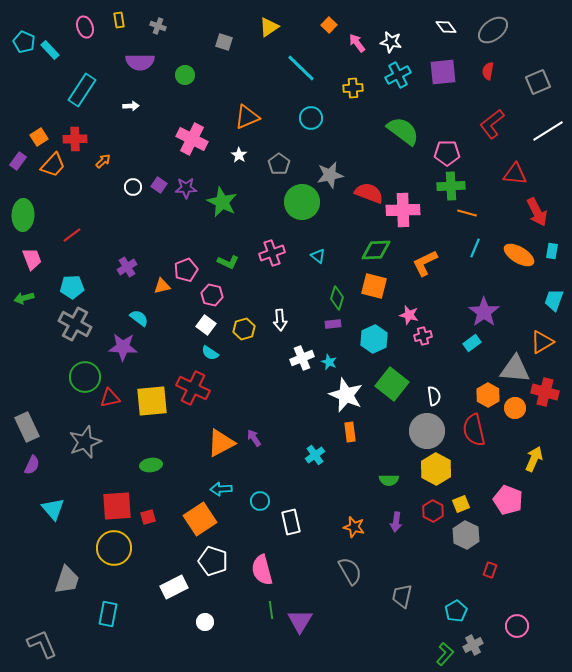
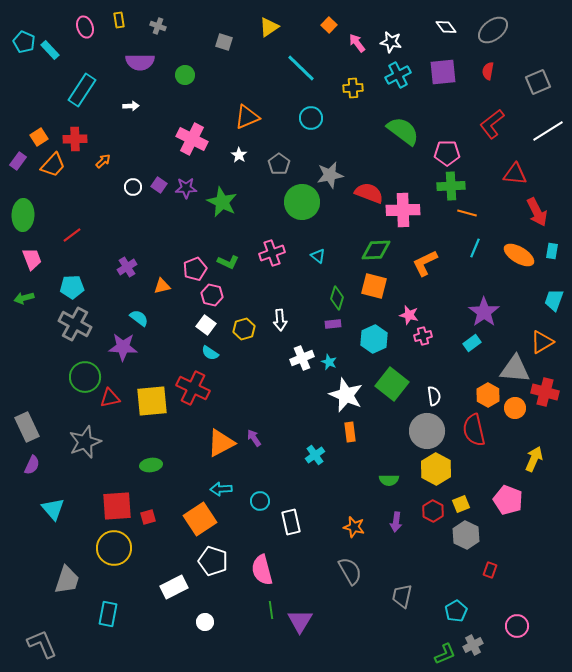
pink pentagon at (186, 270): moved 9 px right, 1 px up
green L-shape at (445, 654): rotated 25 degrees clockwise
